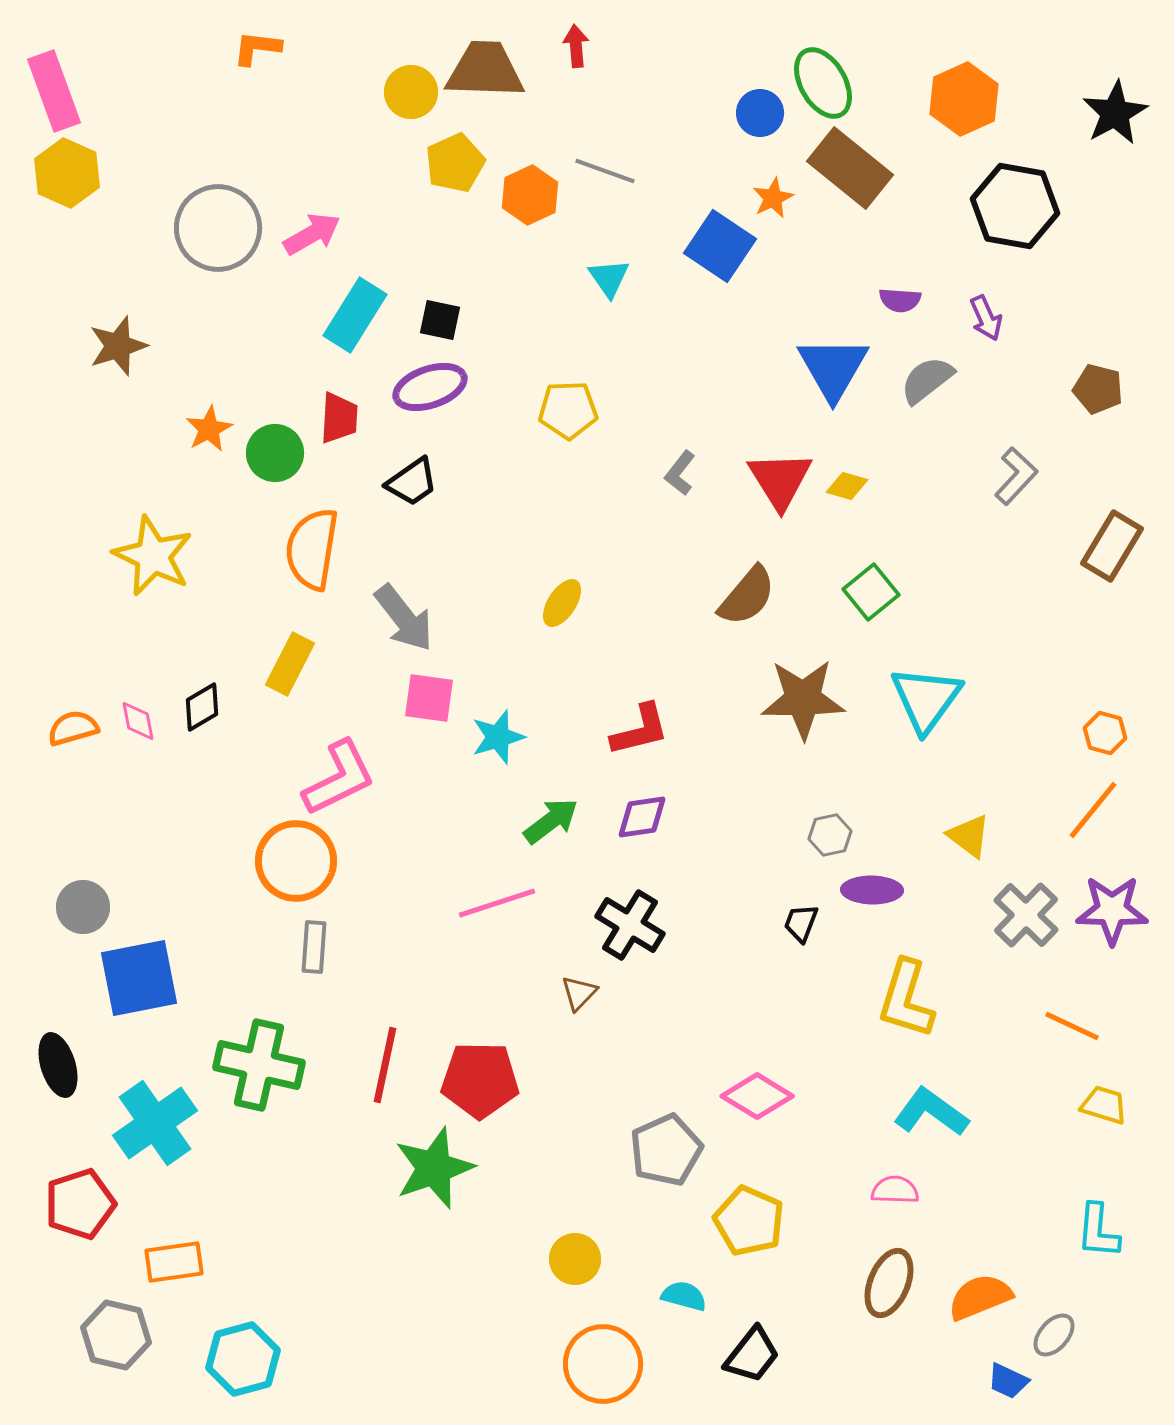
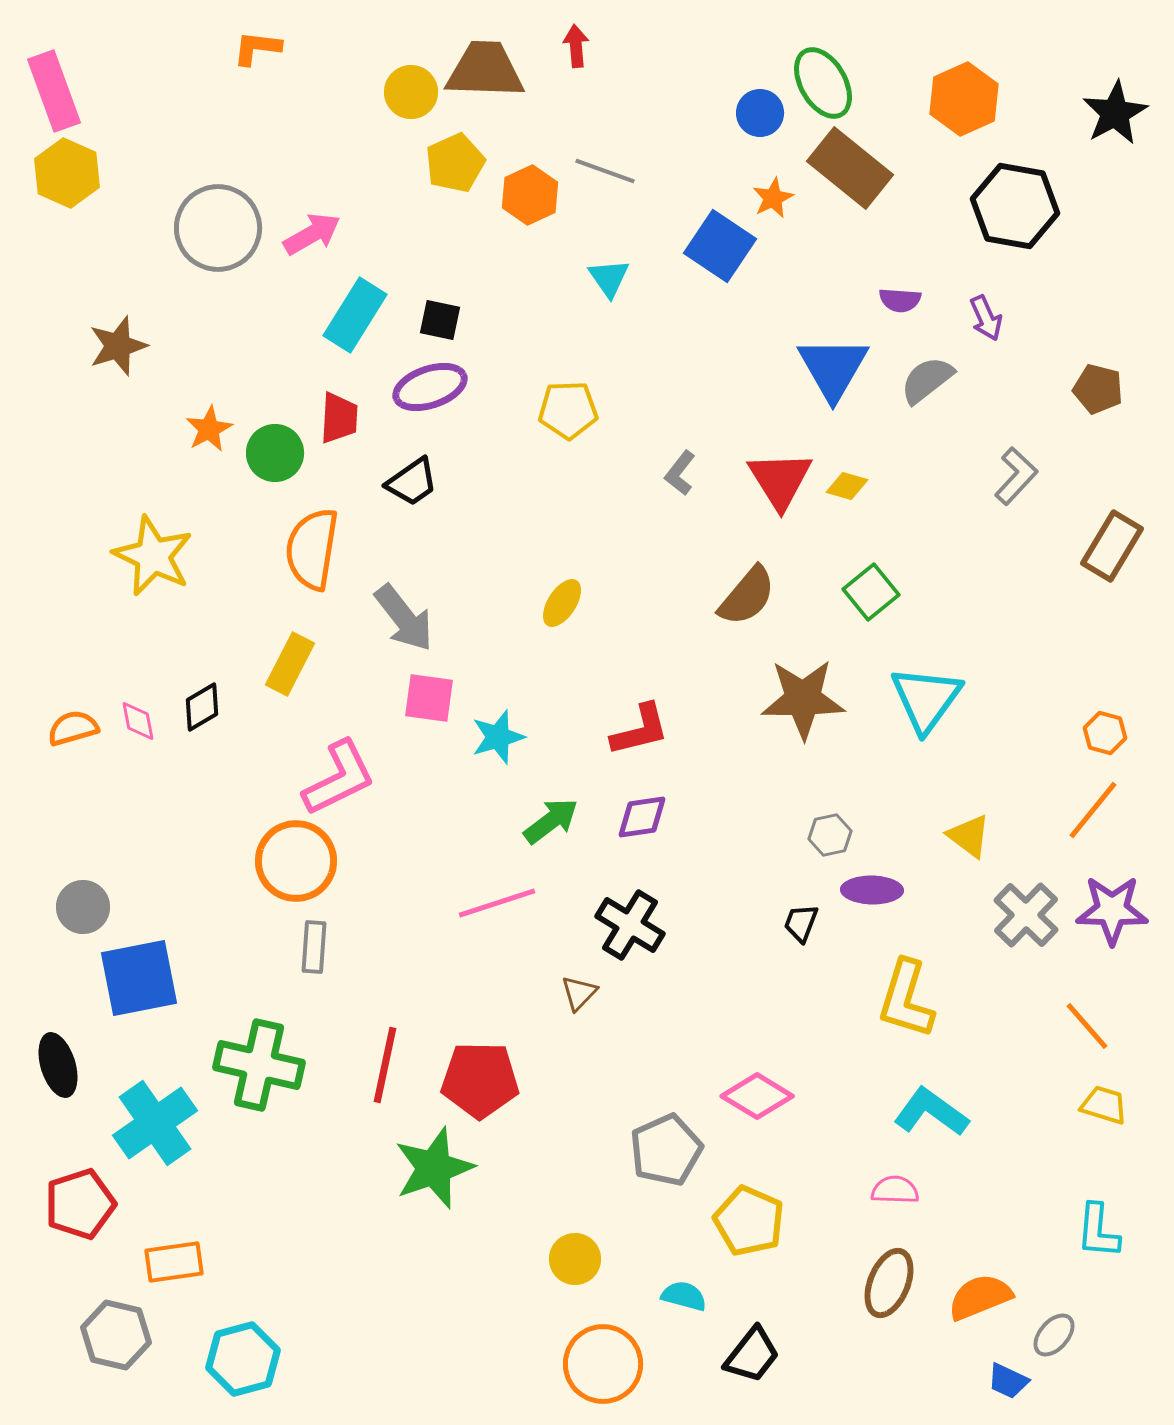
orange line at (1072, 1026): moved 15 px right; rotated 24 degrees clockwise
